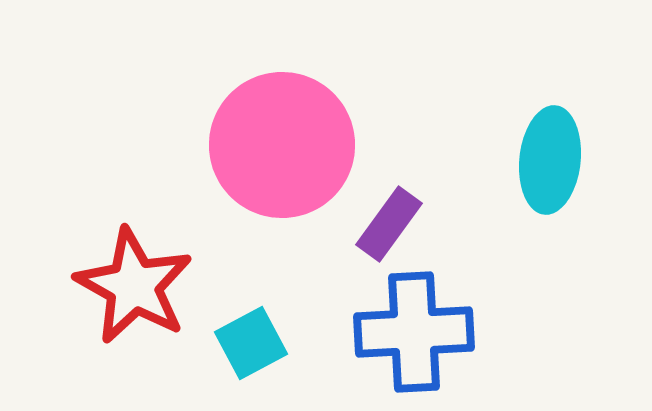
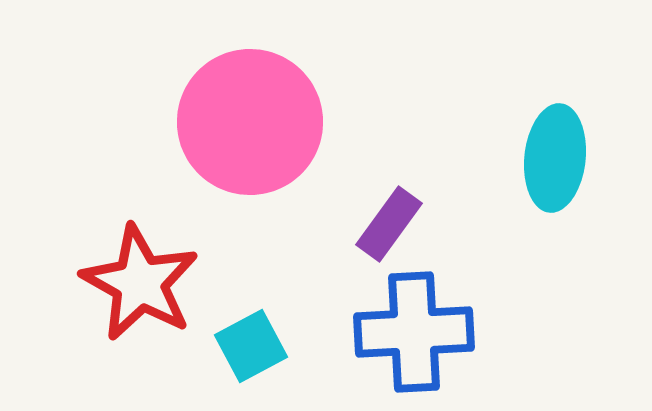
pink circle: moved 32 px left, 23 px up
cyan ellipse: moved 5 px right, 2 px up
red star: moved 6 px right, 3 px up
cyan square: moved 3 px down
